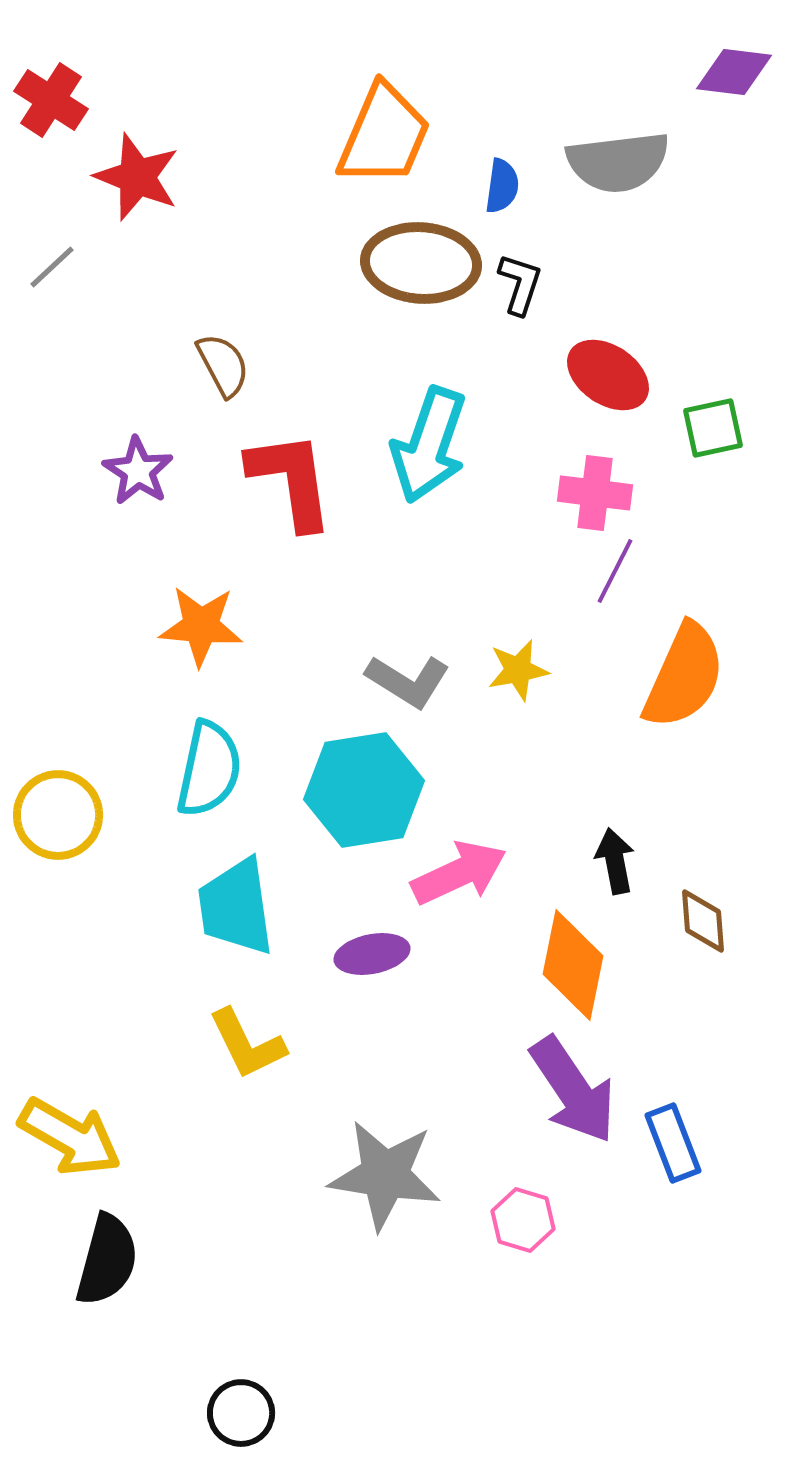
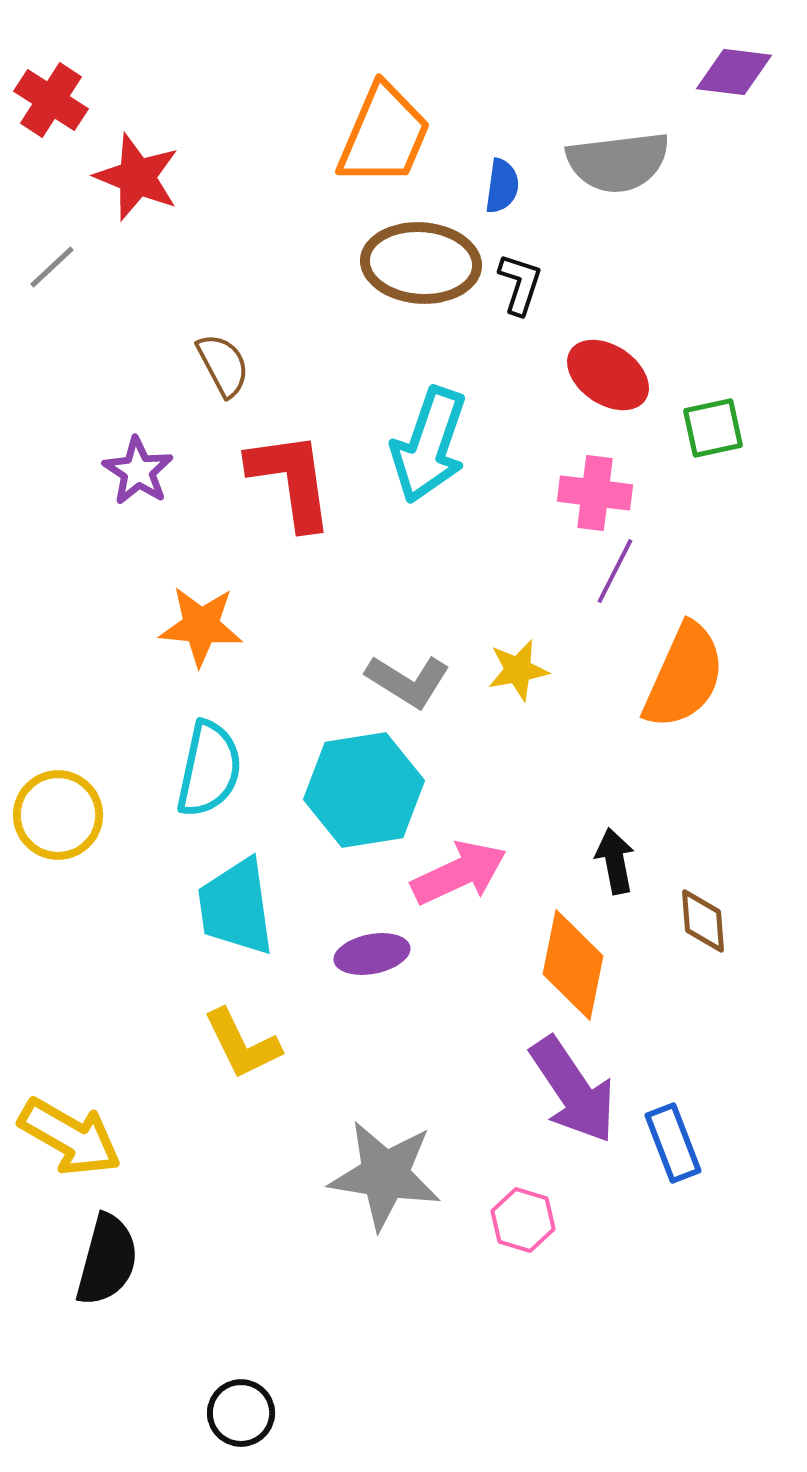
yellow L-shape: moved 5 px left
